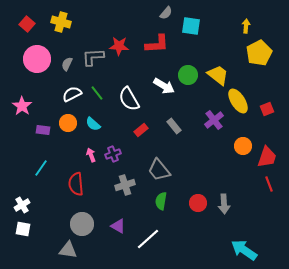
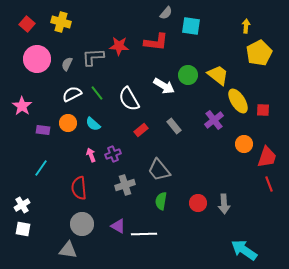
red L-shape at (157, 44): moved 1 px left, 2 px up; rotated 10 degrees clockwise
red square at (267, 109): moved 4 px left, 1 px down; rotated 24 degrees clockwise
orange circle at (243, 146): moved 1 px right, 2 px up
red semicircle at (76, 184): moved 3 px right, 4 px down
white line at (148, 239): moved 4 px left, 5 px up; rotated 40 degrees clockwise
